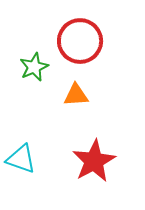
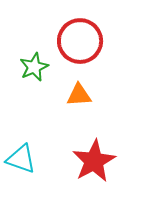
orange triangle: moved 3 px right
